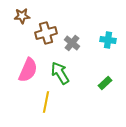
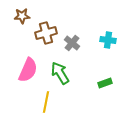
green rectangle: rotated 24 degrees clockwise
